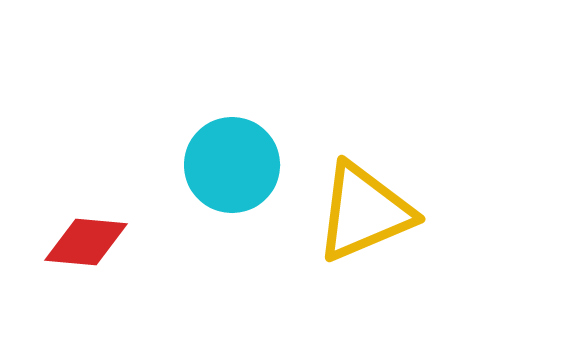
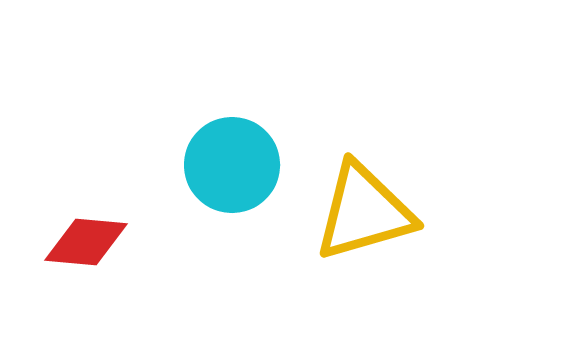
yellow triangle: rotated 7 degrees clockwise
